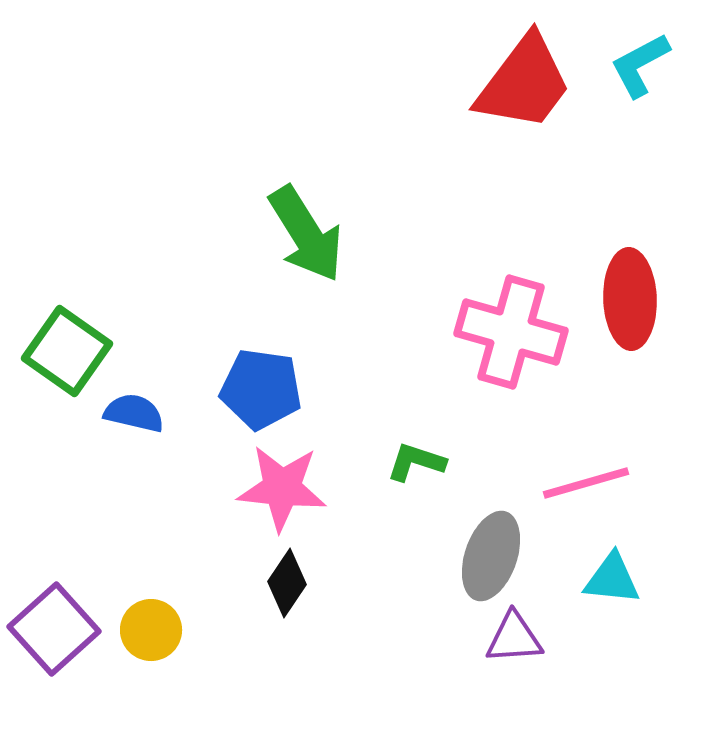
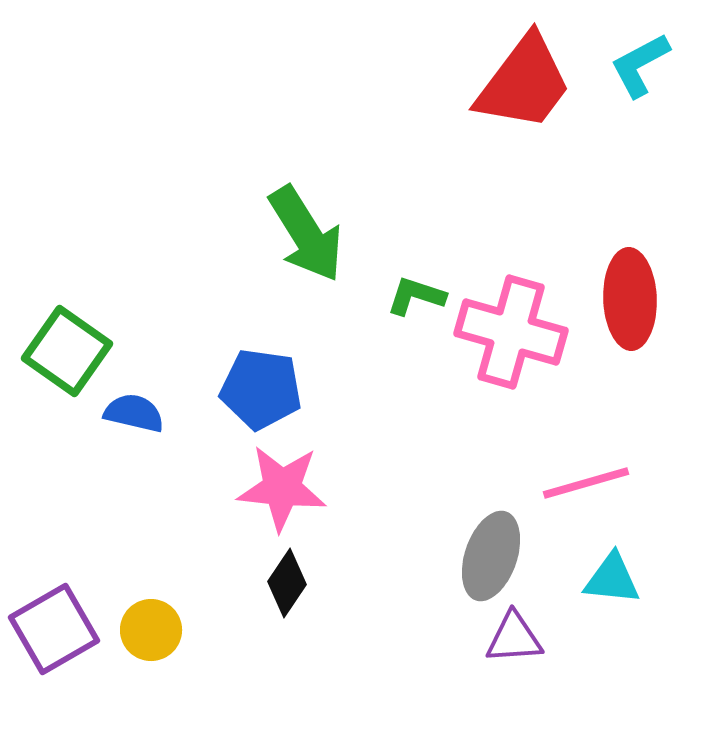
green L-shape: moved 166 px up
purple square: rotated 12 degrees clockwise
